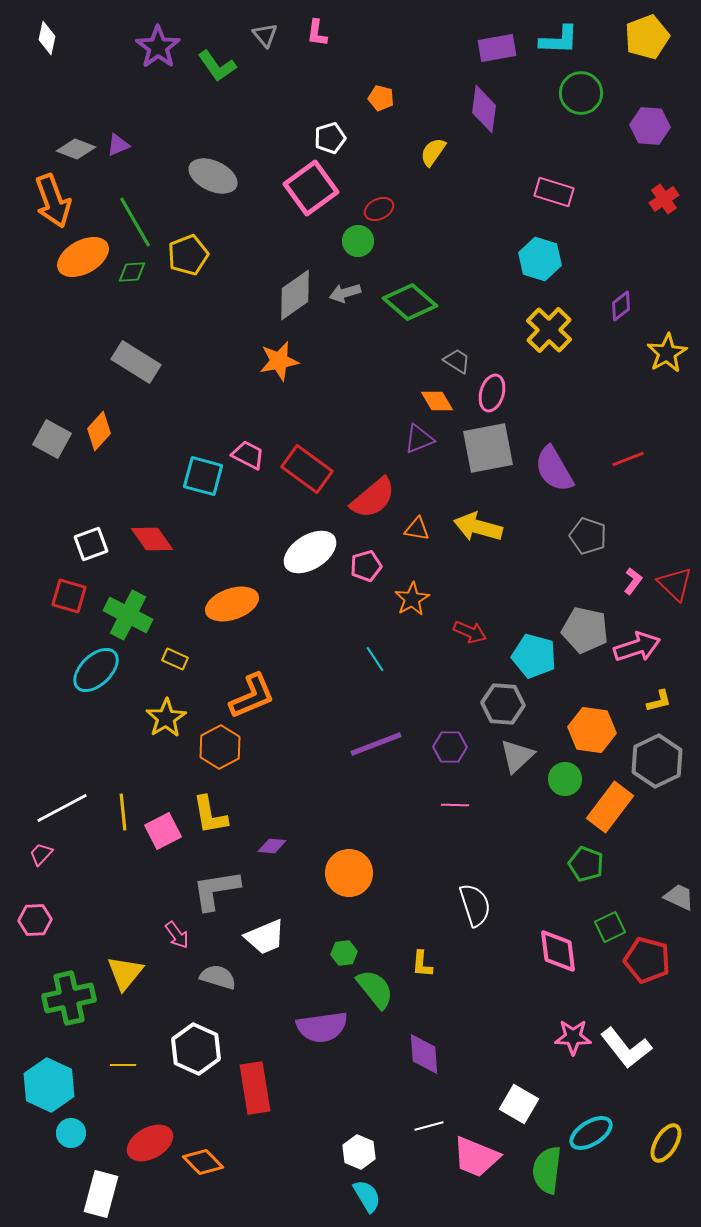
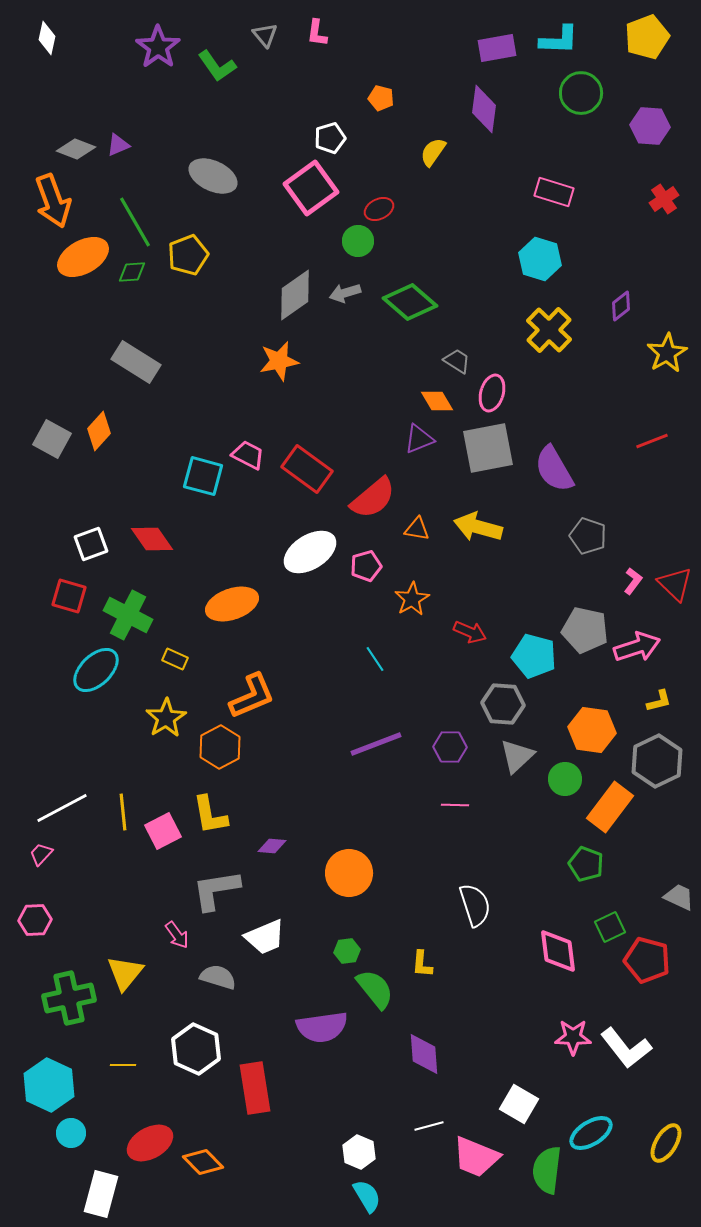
red line at (628, 459): moved 24 px right, 18 px up
green hexagon at (344, 953): moved 3 px right, 2 px up
